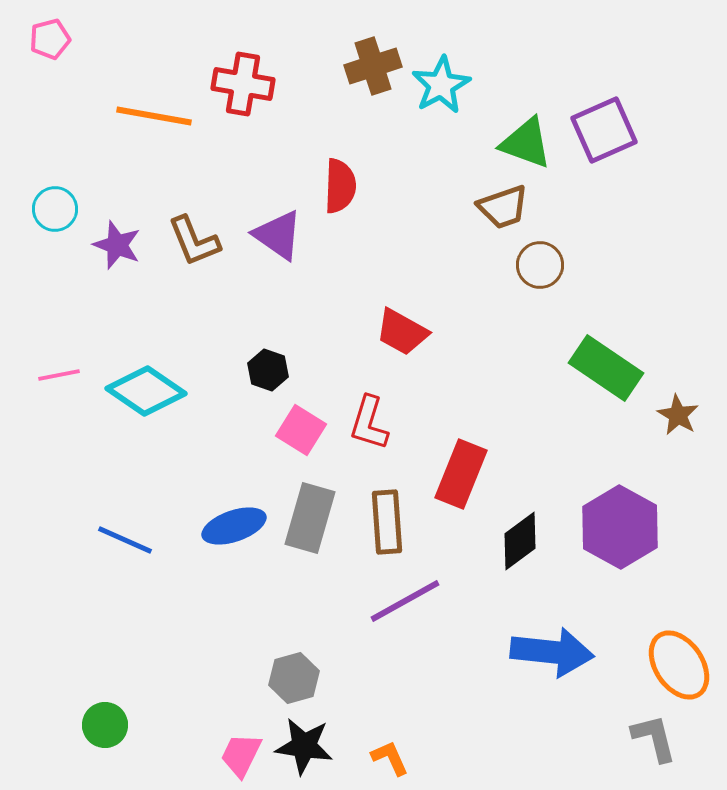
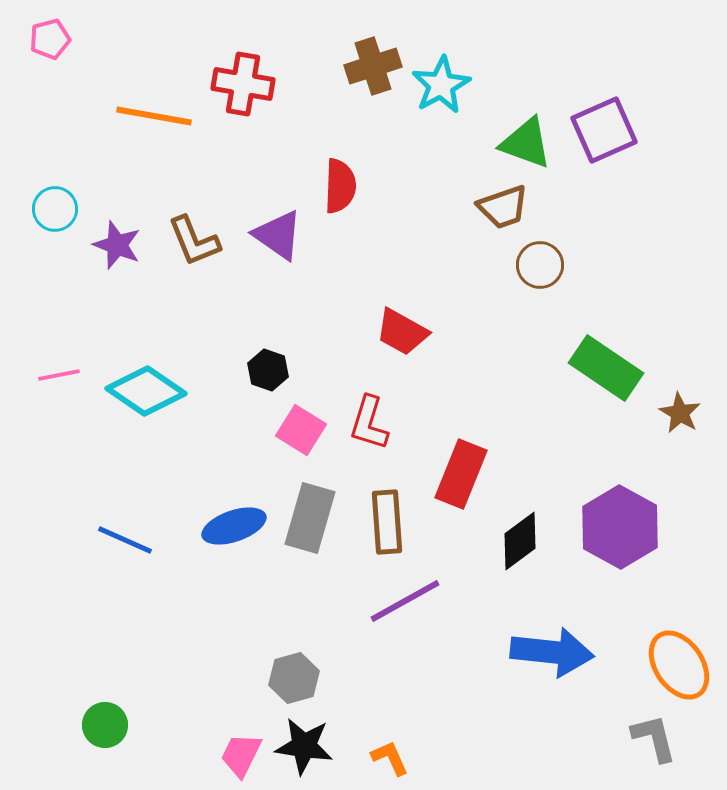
brown star: moved 2 px right, 2 px up
